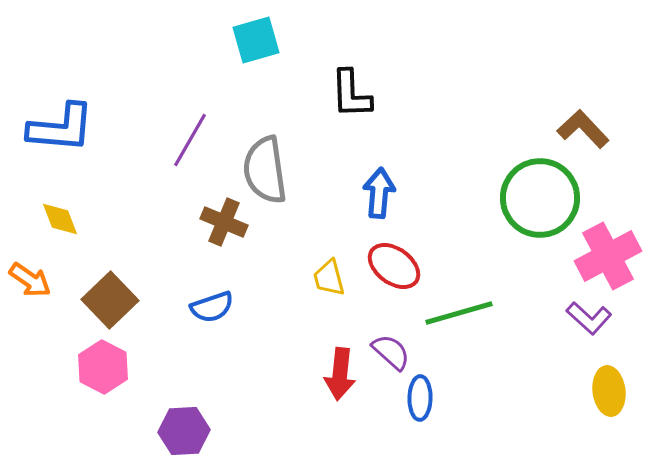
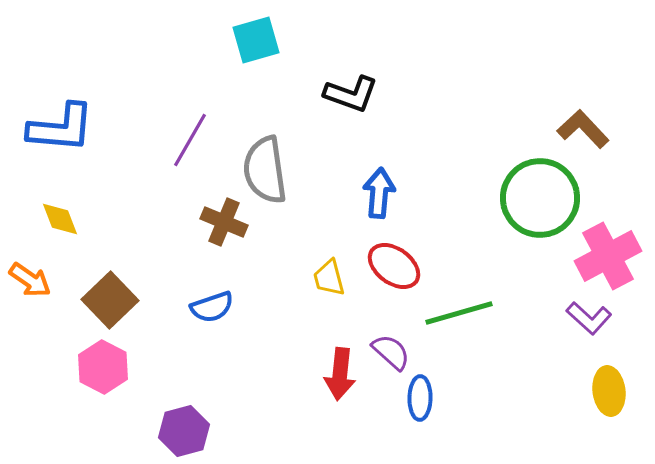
black L-shape: rotated 68 degrees counterclockwise
purple hexagon: rotated 12 degrees counterclockwise
